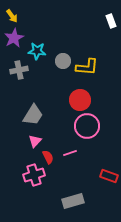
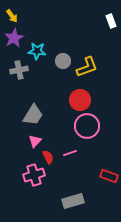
yellow L-shape: rotated 25 degrees counterclockwise
